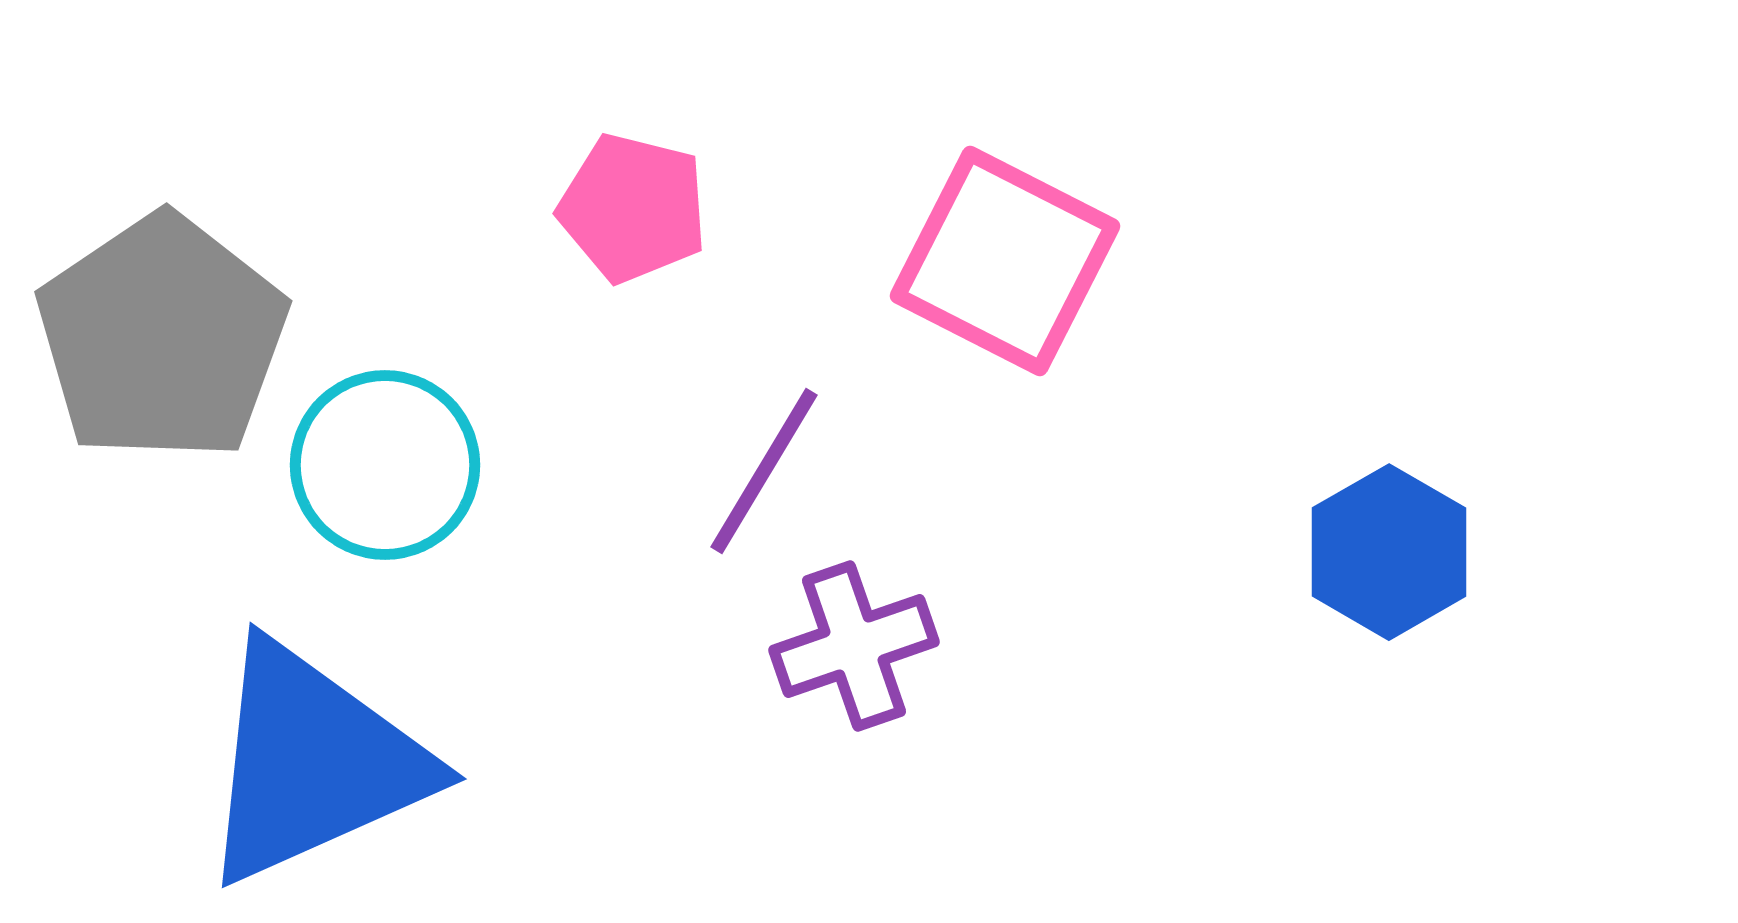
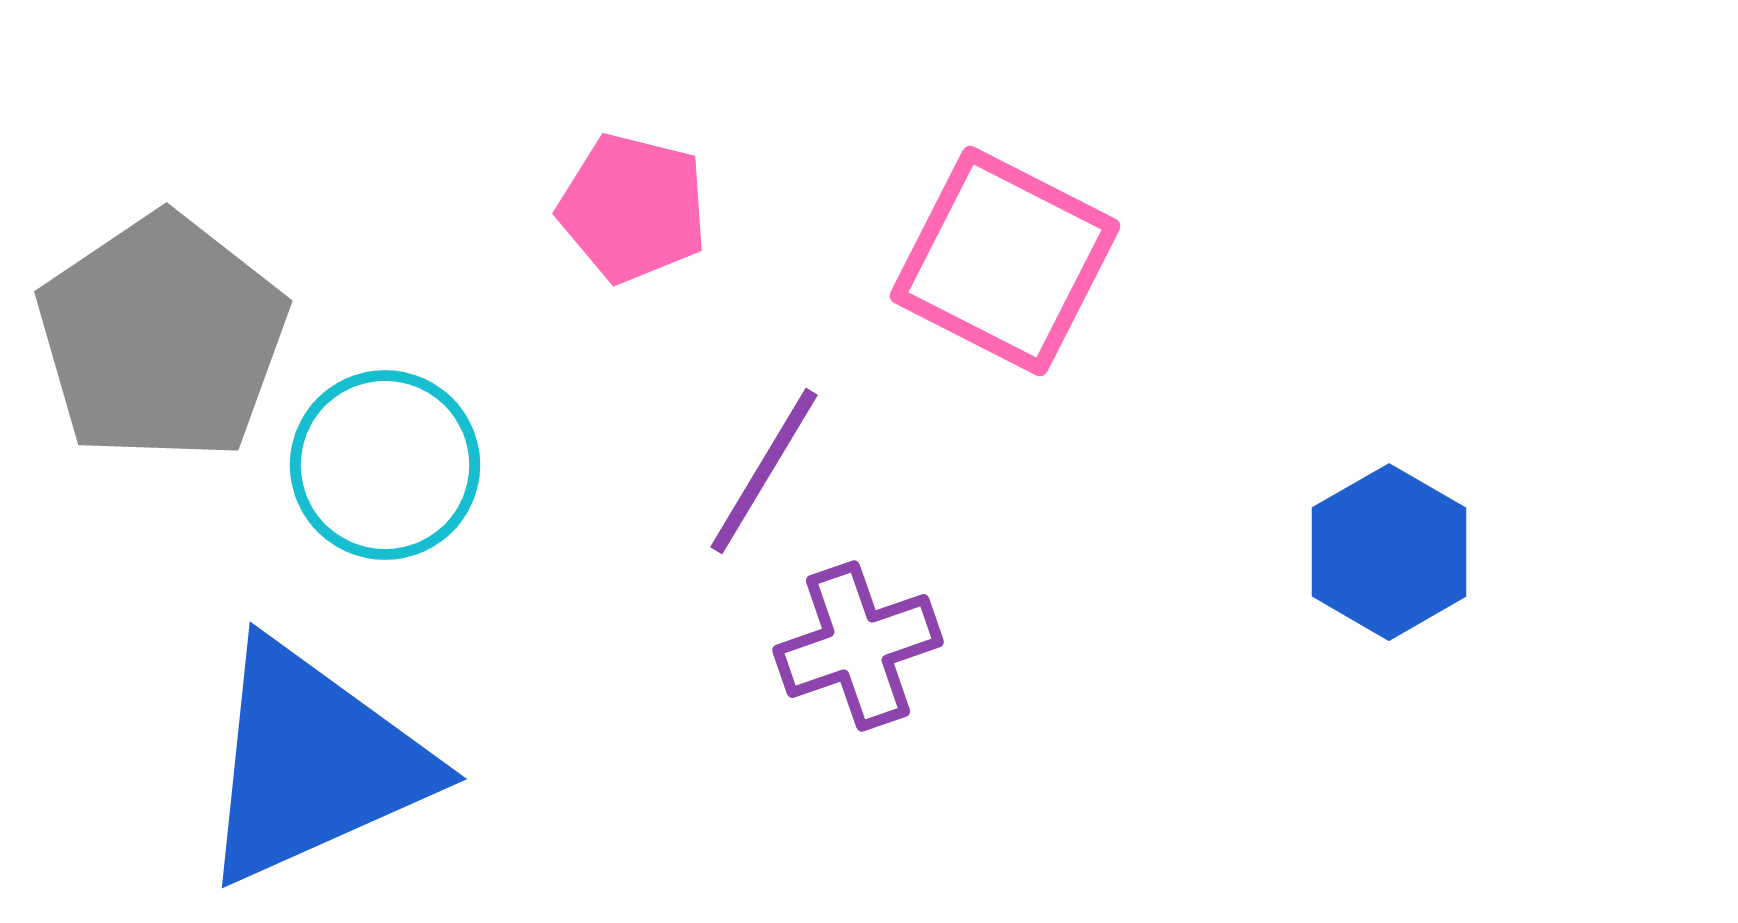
purple cross: moved 4 px right
